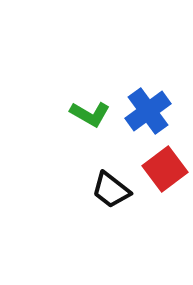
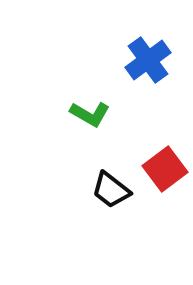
blue cross: moved 51 px up
